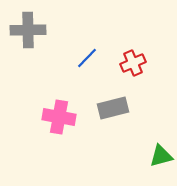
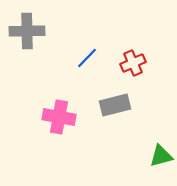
gray cross: moved 1 px left, 1 px down
gray rectangle: moved 2 px right, 3 px up
